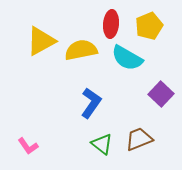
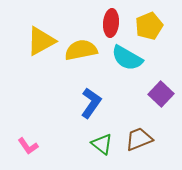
red ellipse: moved 1 px up
